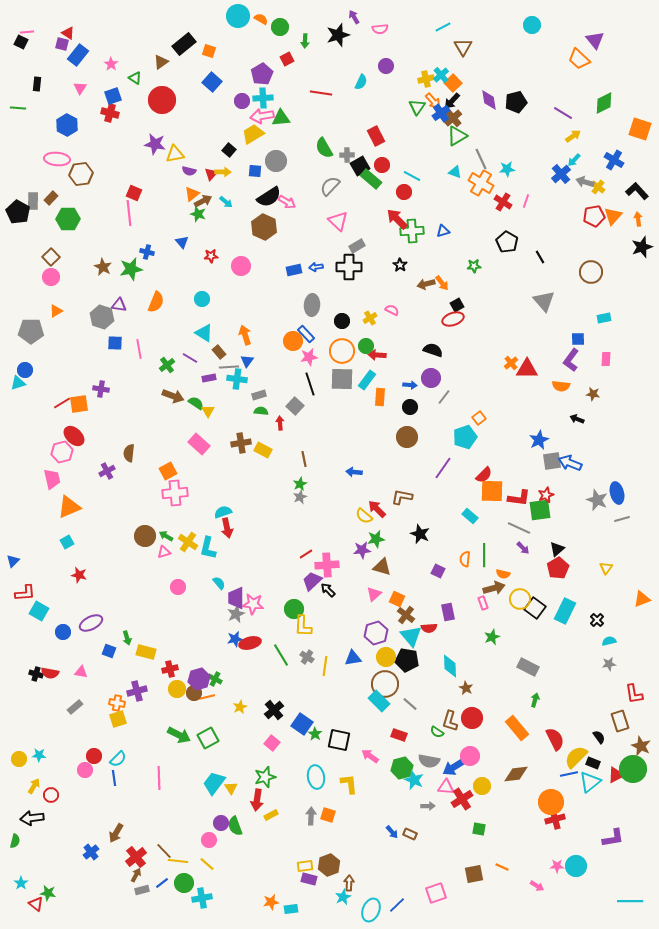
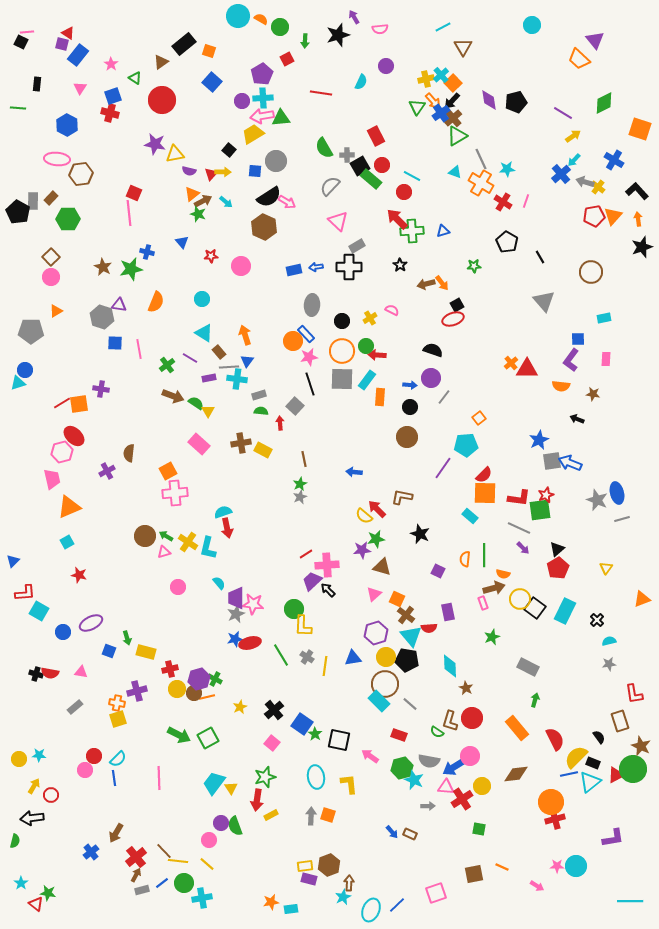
cyan pentagon at (465, 437): moved 1 px right, 8 px down; rotated 15 degrees clockwise
orange square at (492, 491): moved 7 px left, 2 px down
